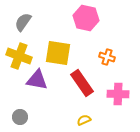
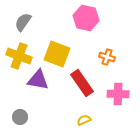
yellow square: moved 1 px left, 1 px down; rotated 12 degrees clockwise
purple triangle: moved 1 px right
